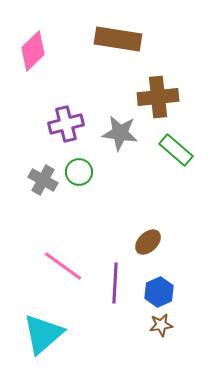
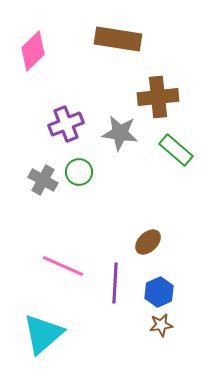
purple cross: rotated 8 degrees counterclockwise
pink line: rotated 12 degrees counterclockwise
